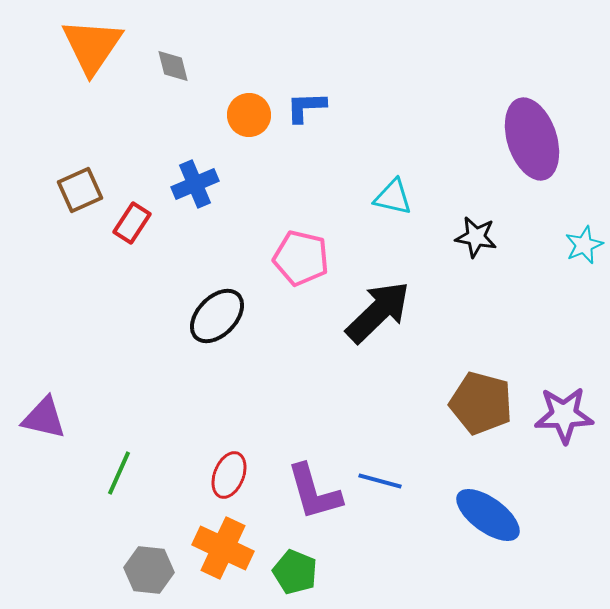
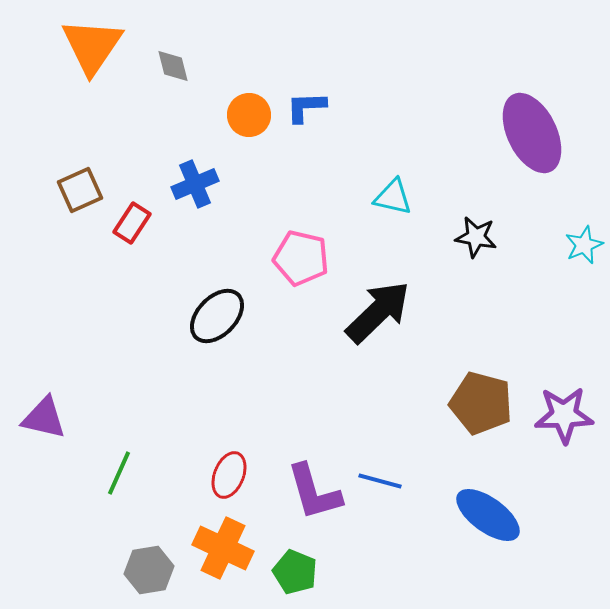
purple ellipse: moved 6 px up; rotated 8 degrees counterclockwise
gray hexagon: rotated 15 degrees counterclockwise
